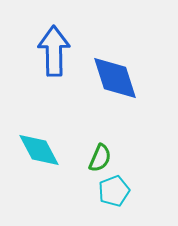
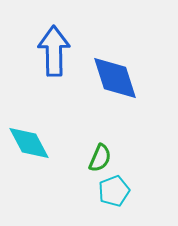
cyan diamond: moved 10 px left, 7 px up
